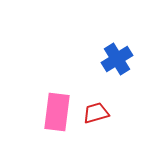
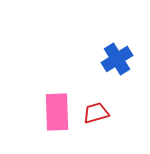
pink rectangle: rotated 9 degrees counterclockwise
